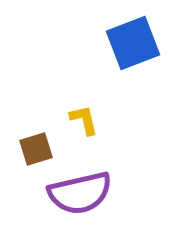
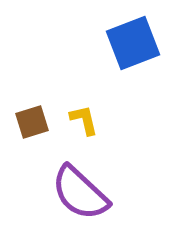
brown square: moved 4 px left, 27 px up
purple semicircle: rotated 56 degrees clockwise
